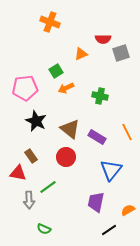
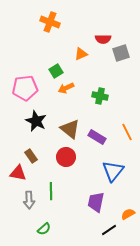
blue triangle: moved 2 px right, 1 px down
green line: moved 3 px right, 4 px down; rotated 54 degrees counterclockwise
orange semicircle: moved 4 px down
green semicircle: rotated 64 degrees counterclockwise
